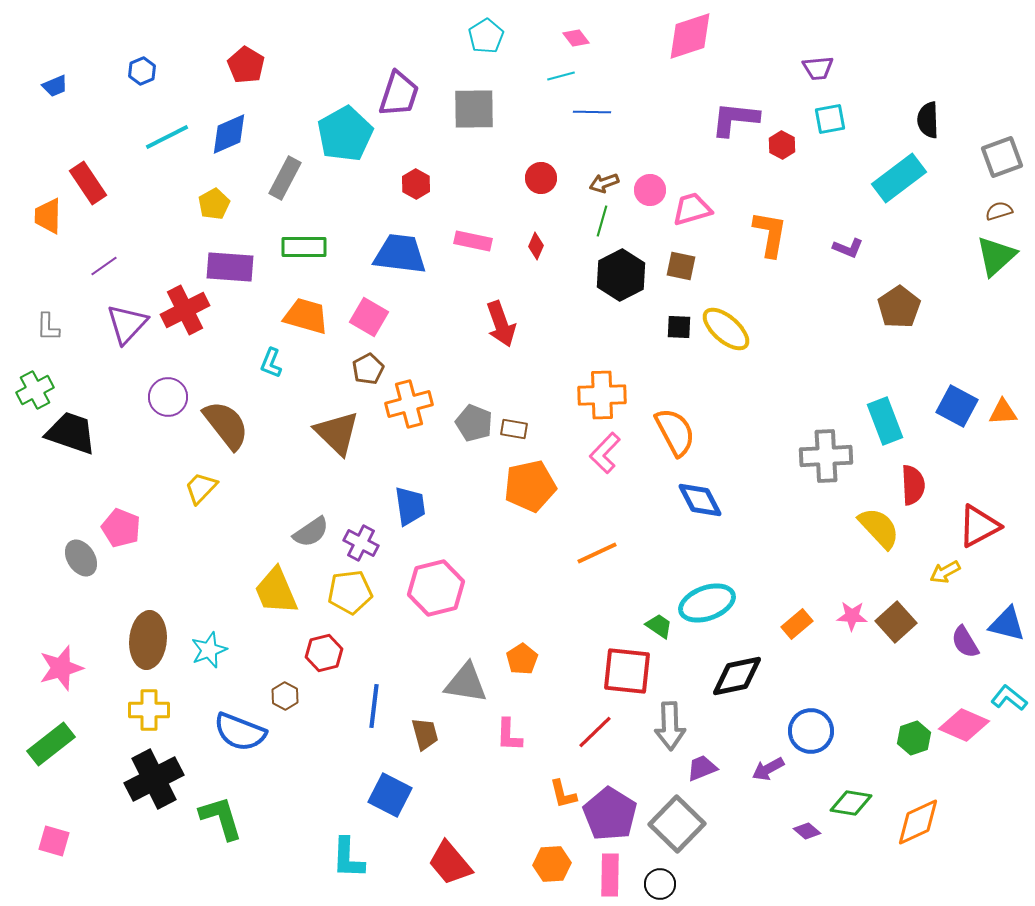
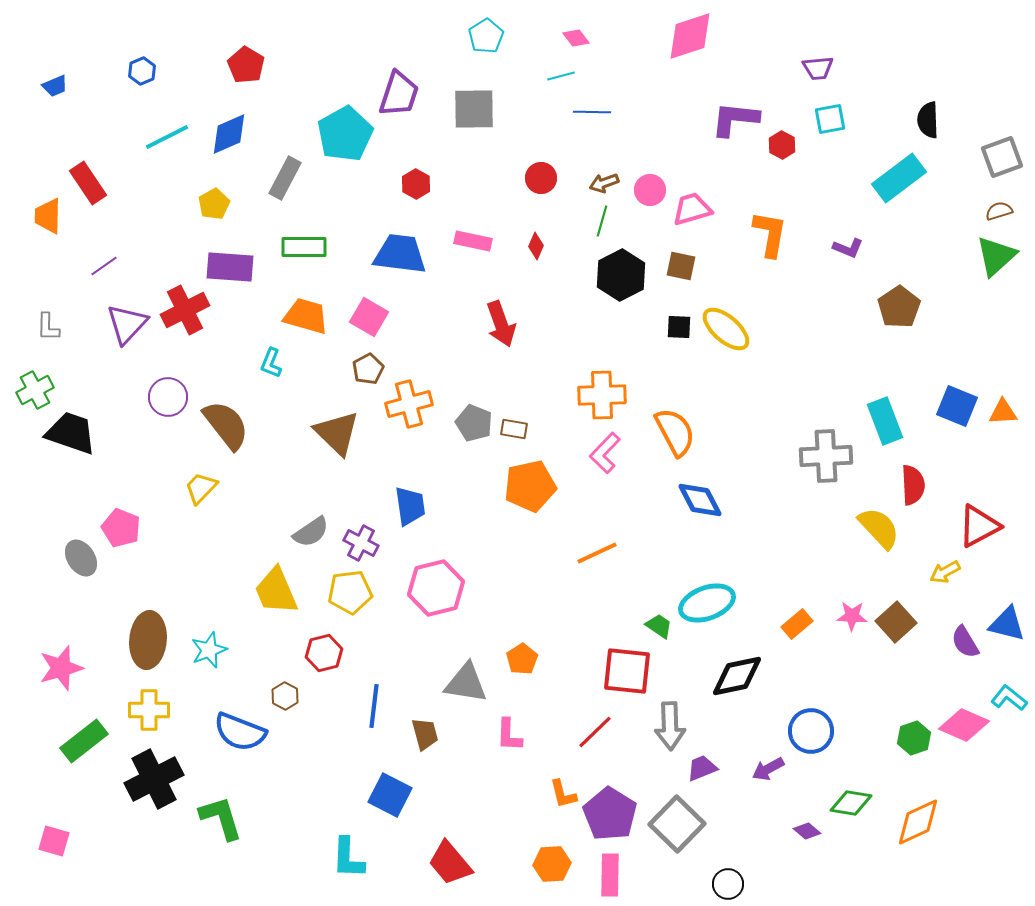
blue square at (957, 406): rotated 6 degrees counterclockwise
green rectangle at (51, 744): moved 33 px right, 3 px up
black circle at (660, 884): moved 68 px right
